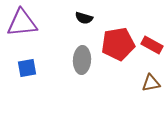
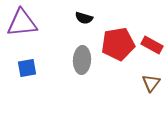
brown triangle: rotated 42 degrees counterclockwise
